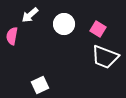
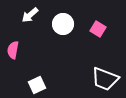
white circle: moved 1 px left
pink semicircle: moved 1 px right, 14 px down
white trapezoid: moved 22 px down
white square: moved 3 px left
